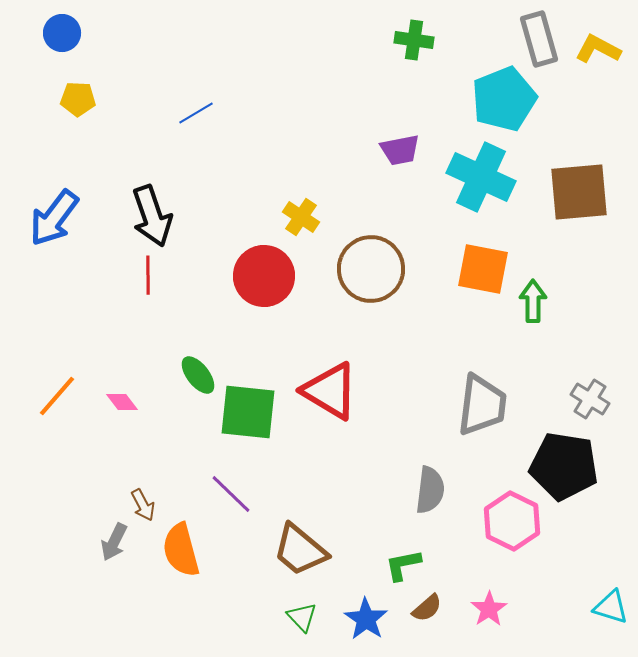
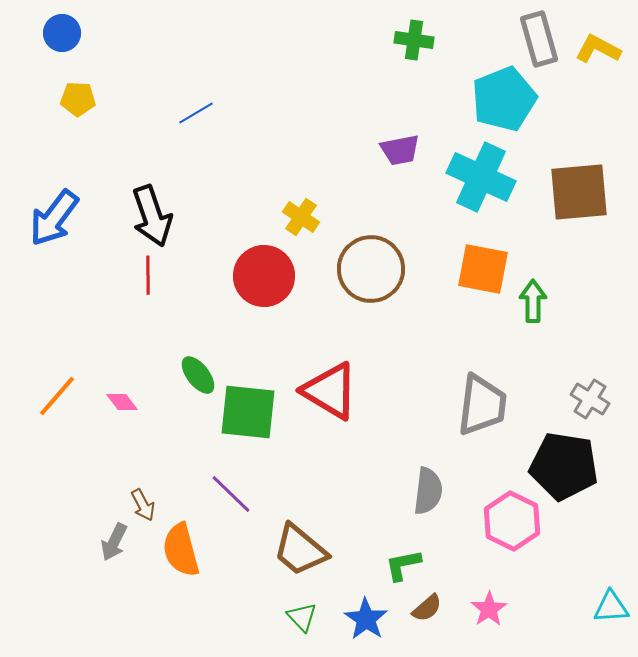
gray semicircle: moved 2 px left, 1 px down
cyan triangle: rotated 21 degrees counterclockwise
